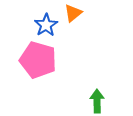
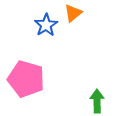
pink pentagon: moved 12 px left, 19 px down
